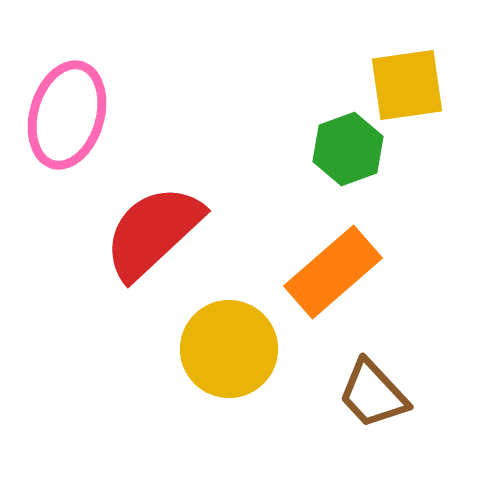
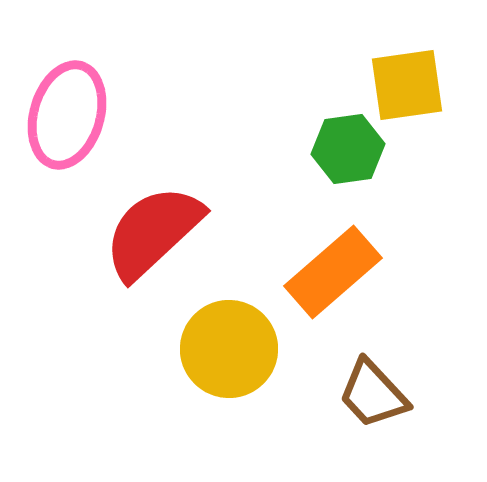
green hexagon: rotated 12 degrees clockwise
